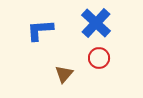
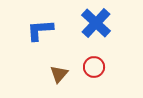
red circle: moved 5 px left, 9 px down
brown triangle: moved 5 px left
